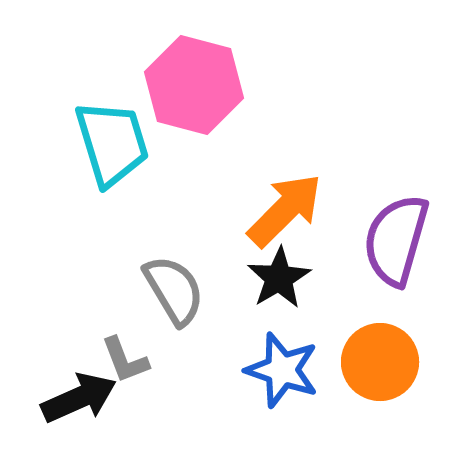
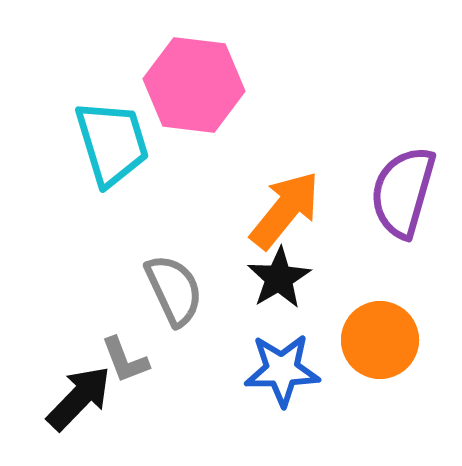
pink hexagon: rotated 8 degrees counterclockwise
orange arrow: rotated 6 degrees counterclockwise
purple semicircle: moved 7 px right, 48 px up
gray semicircle: rotated 6 degrees clockwise
orange circle: moved 22 px up
blue star: rotated 20 degrees counterclockwise
black arrow: rotated 22 degrees counterclockwise
